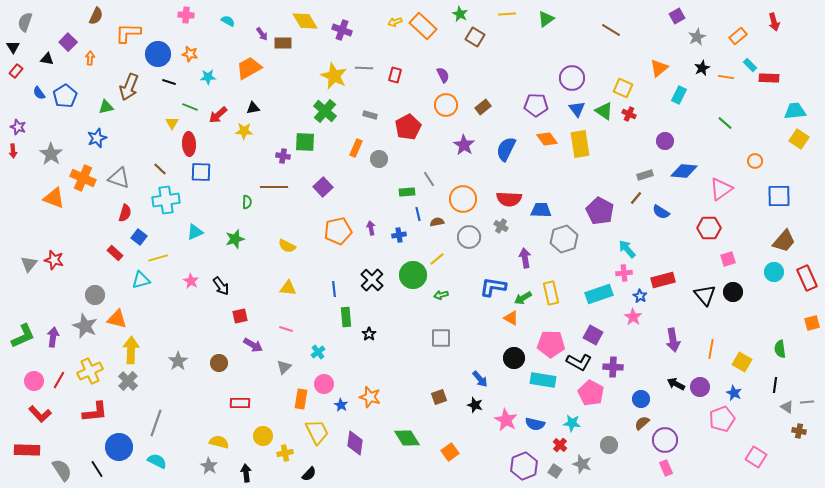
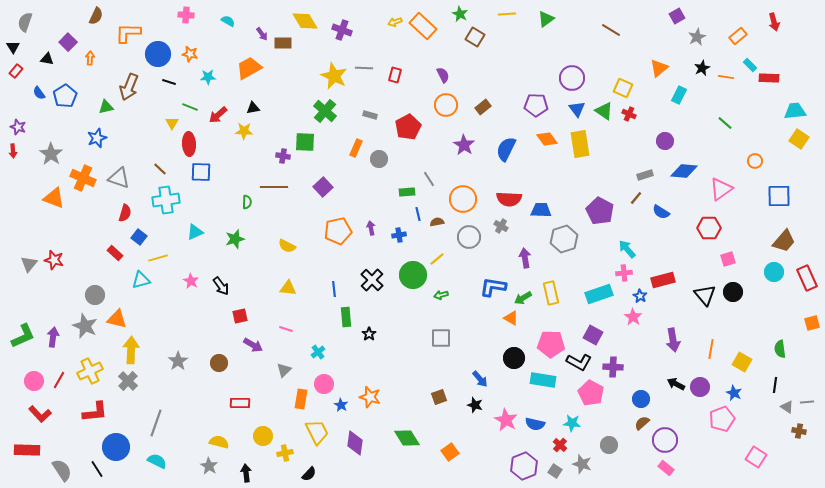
gray triangle at (284, 367): moved 3 px down
blue circle at (119, 447): moved 3 px left
pink rectangle at (666, 468): rotated 28 degrees counterclockwise
